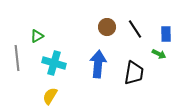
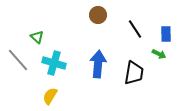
brown circle: moved 9 px left, 12 px up
green triangle: moved 1 px down; rotated 48 degrees counterclockwise
gray line: moved 1 px right, 2 px down; rotated 35 degrees counterclockwise
